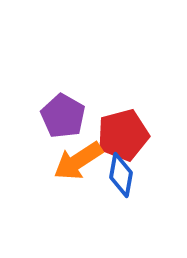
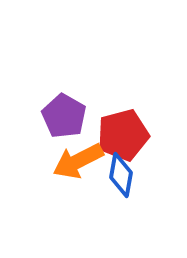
purple pentagon: moved 1 px right
orange arrow: rotated 6 degrees clockwise
